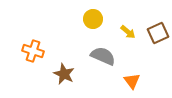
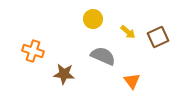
brown square: moved 4 px down
brown star: rotated 20 degrees counterclockwise
